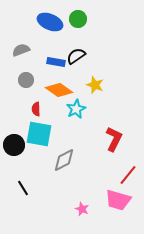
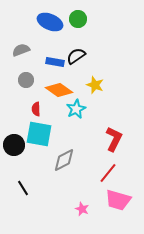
blue rectangle: moved 1 px left
red line: moved 20 px left, 2 px up
